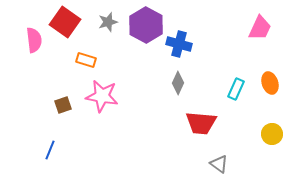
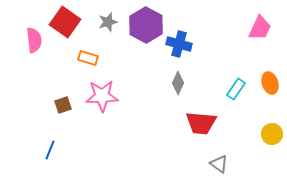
orange rectangle: moved 2 px right, 2 px up
cyan rectangle: rotated 10 degrees clockwise
pink star: rotated 12 degrees counterclockwise
